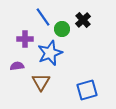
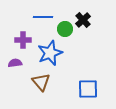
blue line: rotated 54 degrees counterclockwise
green circle: moved 3 px right
purple cross: moved 2 px left, 1 px down
purple semicircle: moved 2 px left, 3 px up
brown triangle: rotated 12 degrees counterclockwise
blue square: moved 1 px right, 1 px up; rotated 15 degrees clockwise
